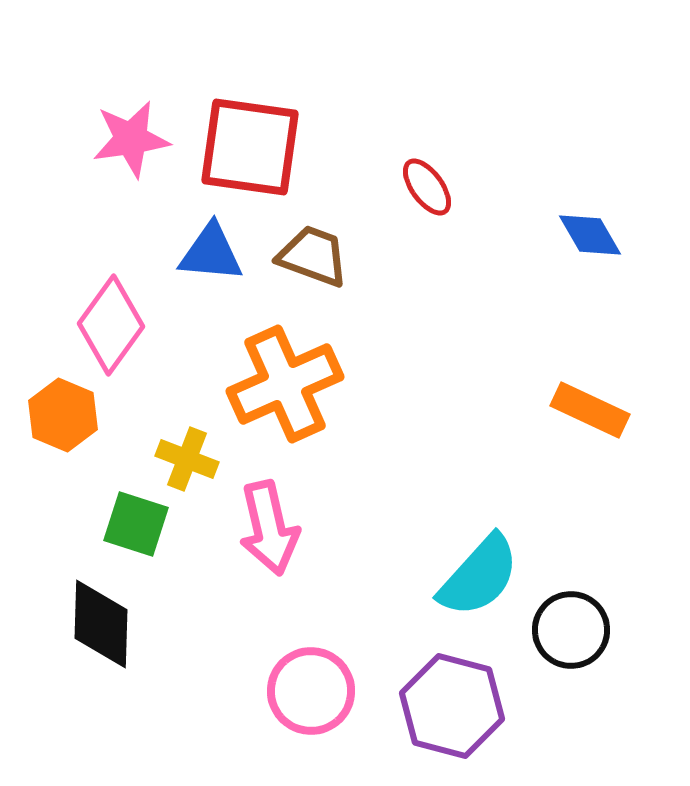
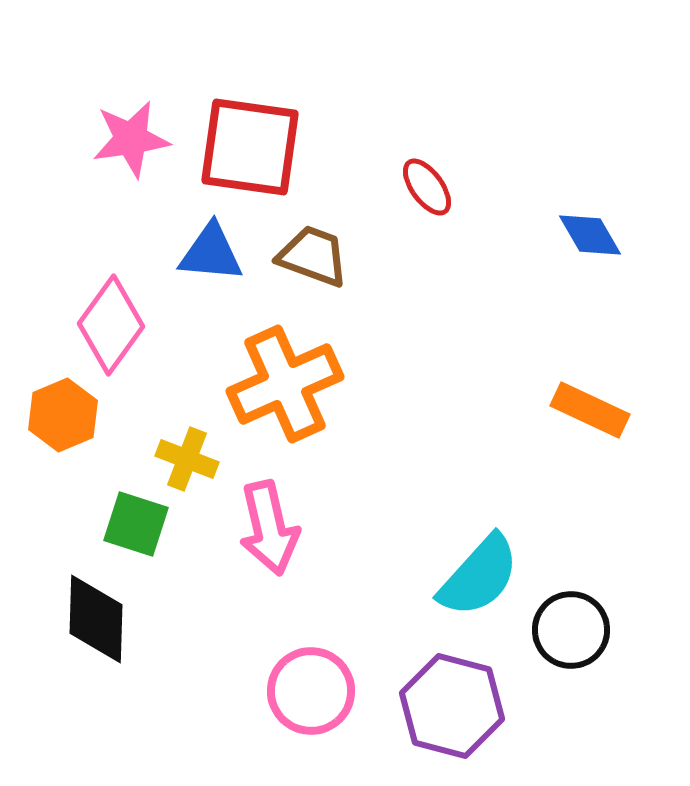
orange hexagon: rotated 14 degrees clockwise
black diamond: moved 5 px left, 5 px up
